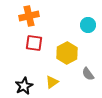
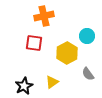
orange cross: moved 15 px right
cyan circle: moved 1 px left, 11 px down
